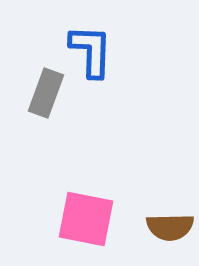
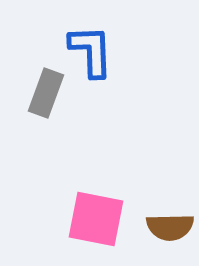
blue L-shape: rotated 4 degrees counterclockwise
pink square: moved 10 px right
